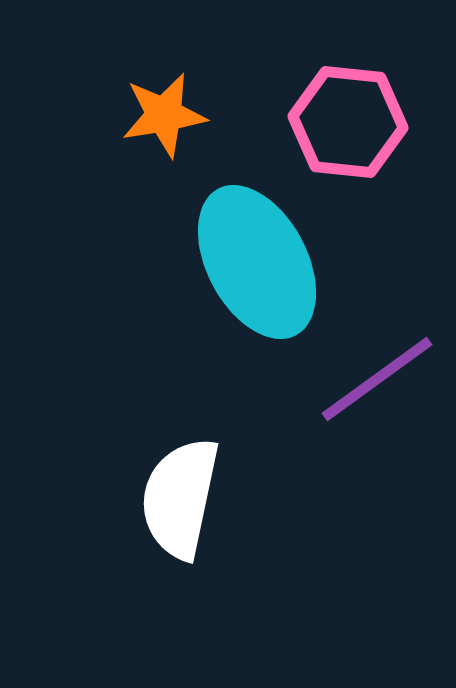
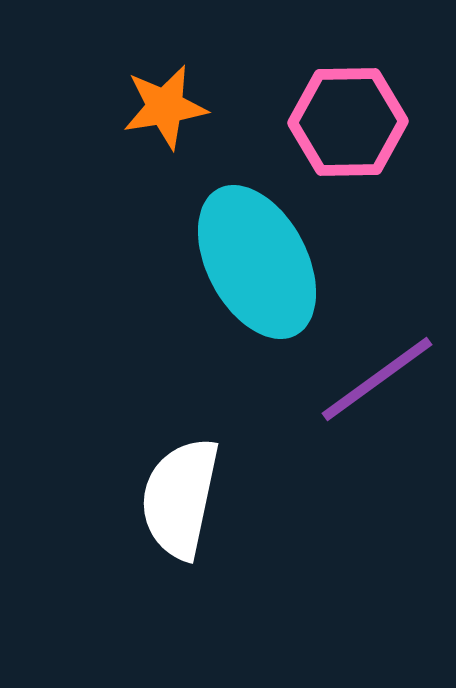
orange star: moved 1 px right, 8 px up
pink hexagon: rotated 7 degrees counterclockwise
